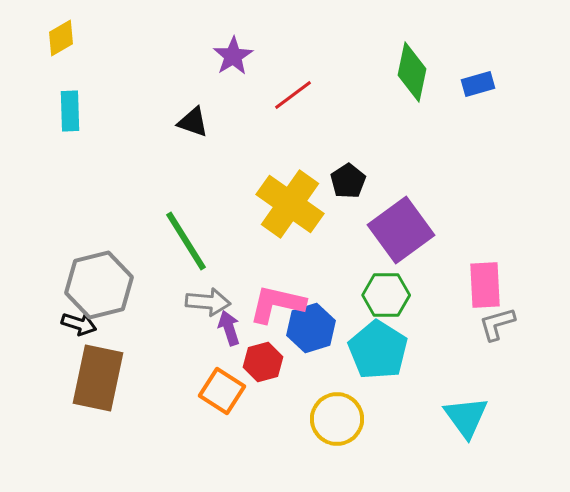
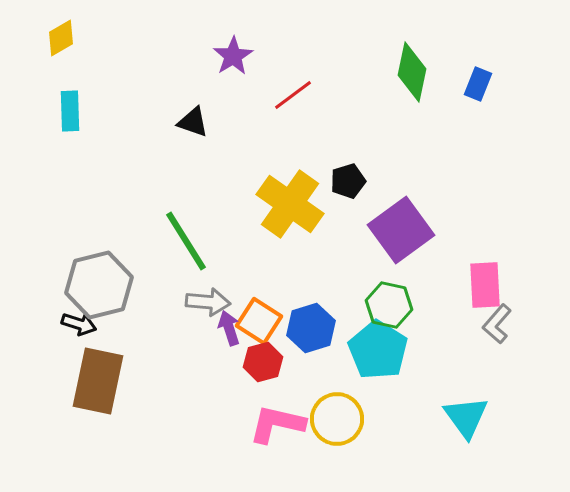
blue rectangle: rotated 52 degrees counterclockwise
black pentagon: rotated 16 degrees clockwise
green hexagon: moved 3 px right, 10 px down; rotated 12 degrees clockwise
pink L-shape: moved 120 px down
gray L-shape: rotated 33 degrees counterclockwise
brown rectangle: moved 3 px down
orange square: moved 37 px right, 70 px up
